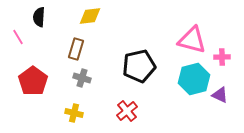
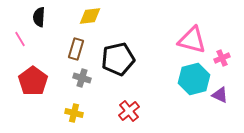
pink line: moved 2 px right, 2 px down
pink cross: moved 1 px down; rotated 21 degrees counterclockwise
black pentagon: moved 21 px left, 7 px up
red cross: moved 2 px right
